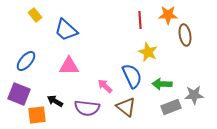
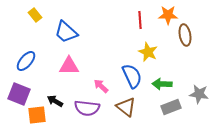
blue trapezoid: moved 2 px down
pink arrow: moved 4 px left
gray star: moved 5 px right, 1 px up; rotated 12 degrees clockwise
